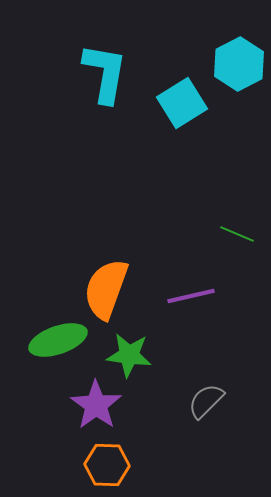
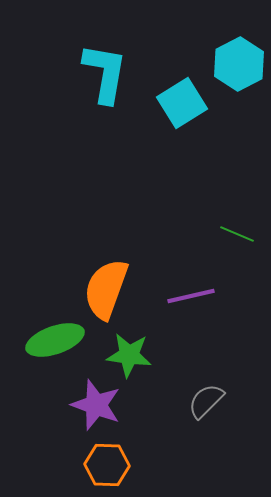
green ellipse: moved 3 px left
purple star: rotated 15 degrees counterclockwise
